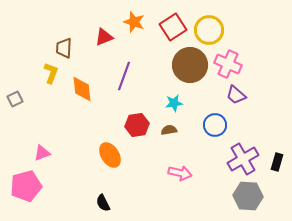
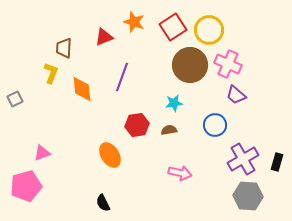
purple line: moved 2 px left, 1 px down
